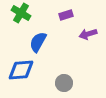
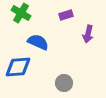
purple arrow: rotated 60 degrees counterclockwise
blue semicircle: rotated 85 degrees clockwise
blue diamond: moved 3 px left, 3 px up
